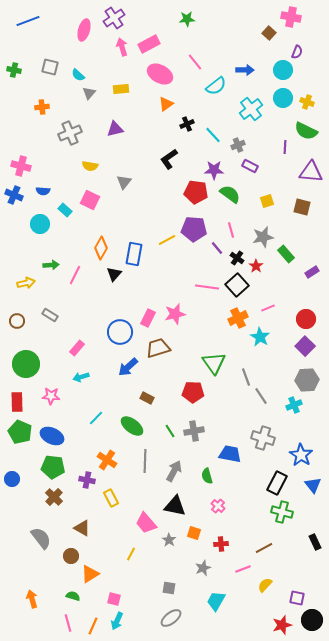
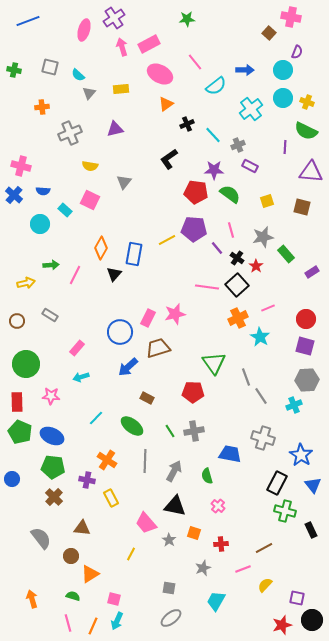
blue cross at (14, 195): rotated 18 degrees clockwise
purple square at (305, 346): rotated 30 degrees counterclockwise
green cross at (282, 512): moved 3 px right, 1 px up
brown triangle at (82, 528): rotated 24 degrees counterclockwise
black rectangle at (315, 542): moved 4 px left, 12 px up
